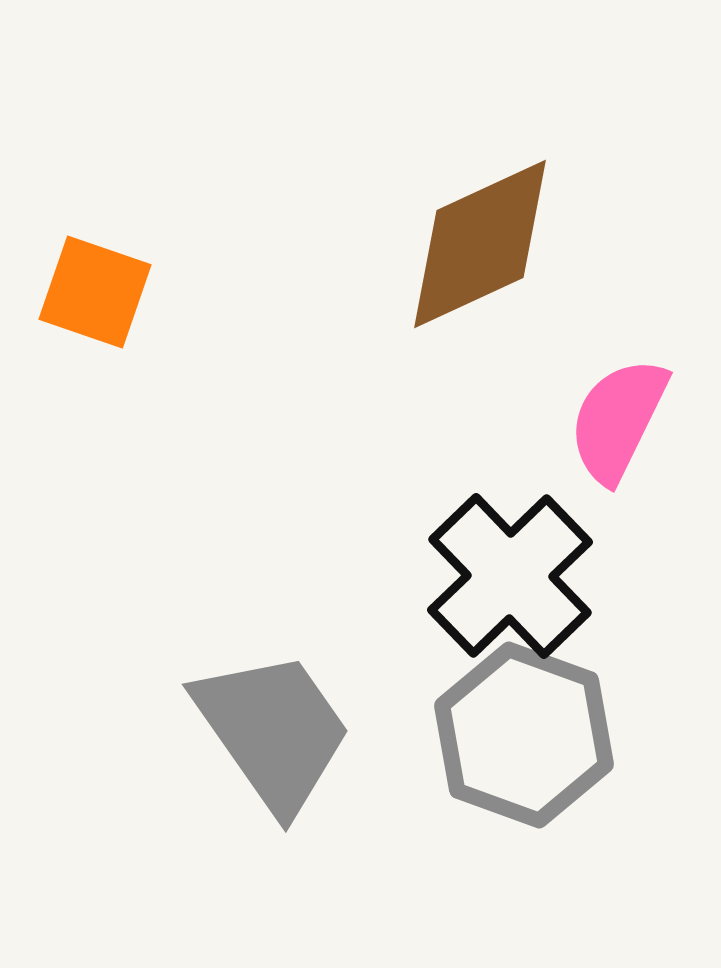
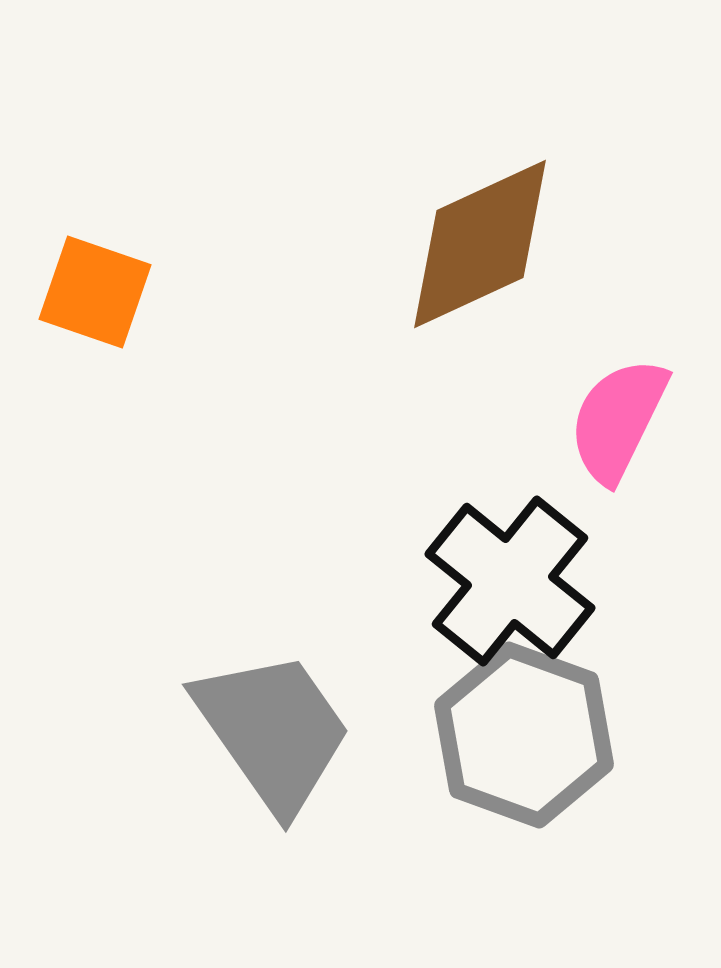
black cross: moved 5 px down; rotated 7 degrees counterclockwise
